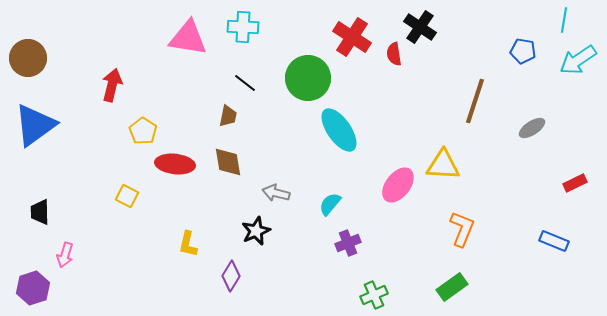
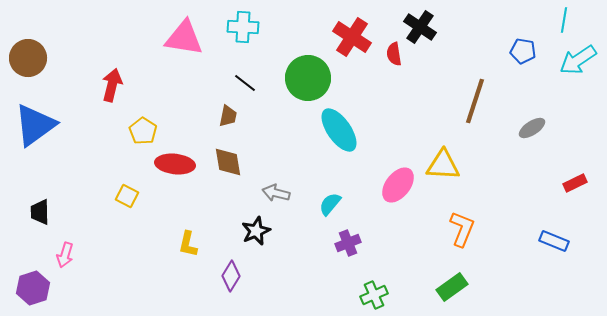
pink triangle: moved 4 px left
